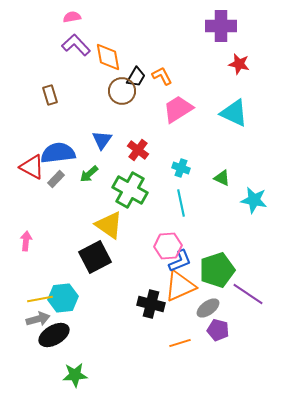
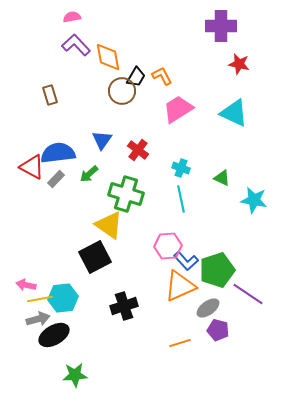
green cross: moved 4 px left, 4 px down; rotated 12 degrees counterclockwise
cyan line: moved 4 px up
pink arrow: moved 44 px down; rotated 84 degrees counterclockwise
blue L-shape: moved 6 px right; rotated 70 degrees clockwise
black cross: moved 27 px left, 2 px down; rotated 32 degrees counterclockwise
